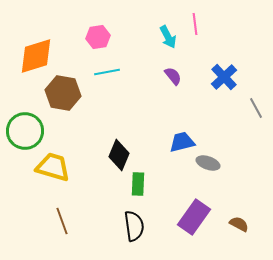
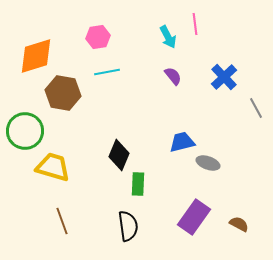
black semicircle: moved 6 px left
